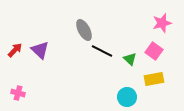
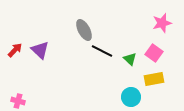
pink square: moved 2 px down
pink cross: moved 8 px down
cyan circle: moved 4 px right
